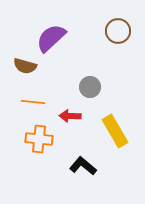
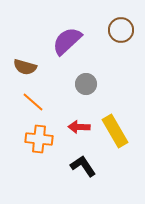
brown circle: moved 3 px right, 1 px up
purple semicircle: moved 16 px right, 3 px down
brown semicircle: moved 1 px down
gray circle: moved 4 px left, 3 px up
orange line: rotated 35 degrees clockwise
red arrow: moved 9 px right, 11 px down
black L-shape: rotated 16 degrees clockwise
